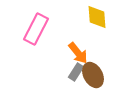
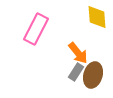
brown ellipse: rotated 45 degrees clockwise
